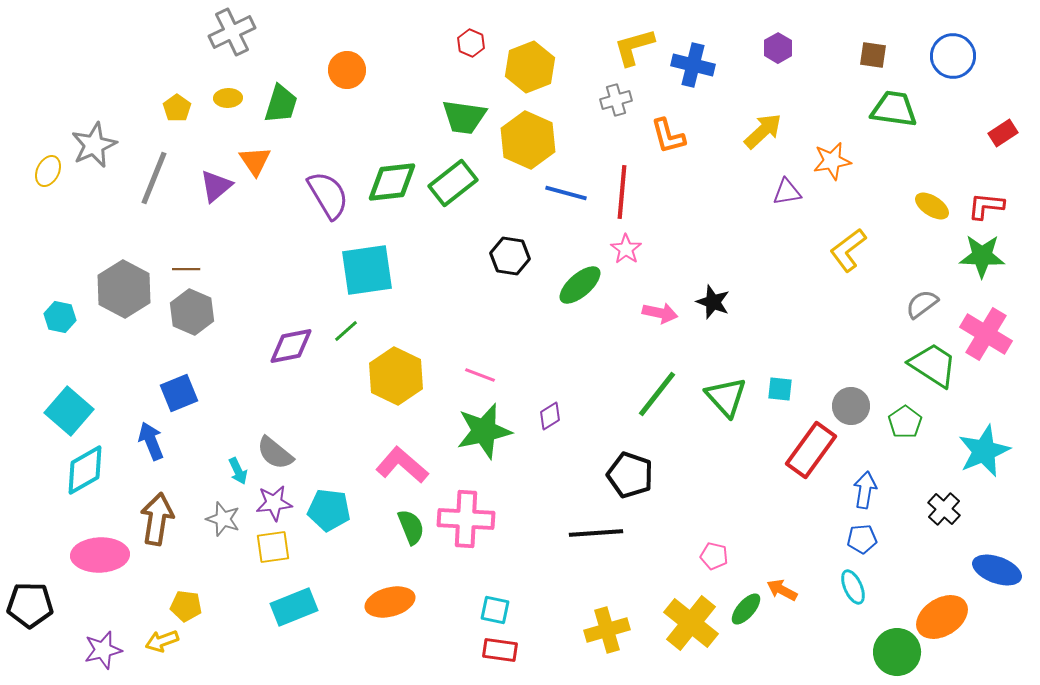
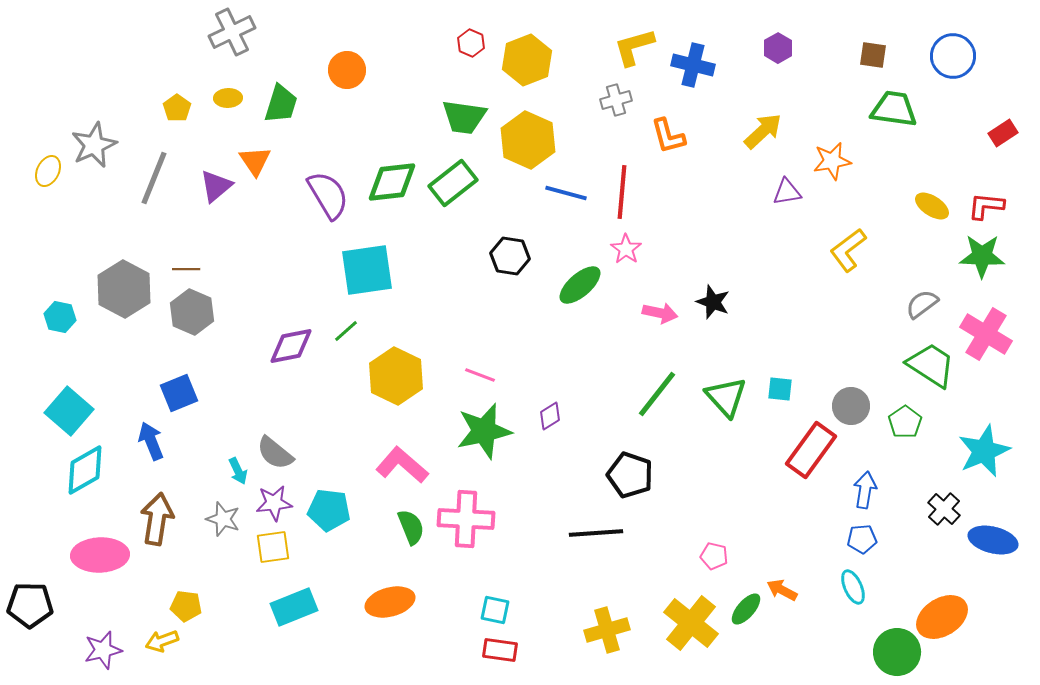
yellow hexagon at (530, 67): moved 3 px left, 7 px up
green trapezoid at (933, 365): moved 2 px left
blue ellipse at (997, 570): moved 4 px left, 30 px up; rotated 6 degrees counterclockwise
